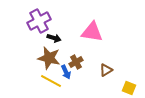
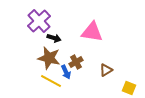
purple cross: rotated 15 degrees counterclockwise
